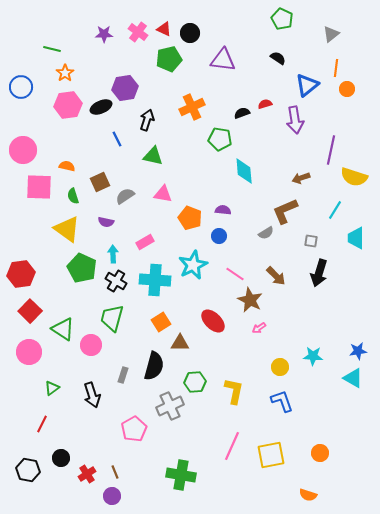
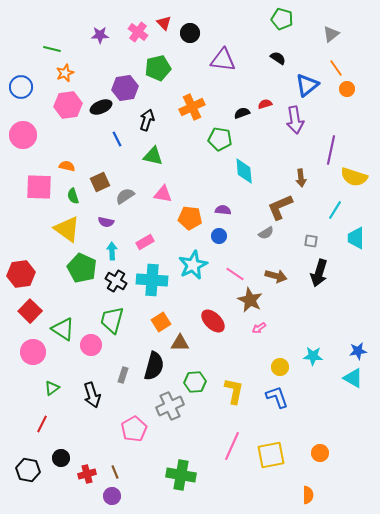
green pentagon at (282, 19): rotated 10 degrees counterclockwise
red triangle at (164, 29): moved 6 px up; rotated 21 degrees clockwise
purple star at (104, 34): moved 4 px left, 1 px down
green pentagon at (169, 59): moved 11 px left, 9 px down
orange line at (336, 68): rotated 42 degrees counterclockwise
orange star at (65, 73): rotated 12 degrees clockwise
pink circle at (23, 150): moved 15 px up
brown arrow at (301, 178): rotated 78 degrees counterclockwise
brown L-shape at (285, 211): moved 5 px left, 4 px up
orange pentagon at (190, 218): rotated 15 degrees counterclockwise
cyan arrow at (113, 254): moved 1 px left, 3 px up
brown arrow at (276, 276): rotated 30 degrees counterclockwise
cyan cross at (155, 280): moved 3 px left
green trapezoid at (112, 318): moved 2 px down
pink circle at (29, 352): moved 4 px right
blue L-shape at (282, 401): moved 5 px left, 4 px up
red cross at (87, 474): rotated 18 degrees clockwise
orange semicircle at (308, 495): rotated 108 degrees counterclockwise
